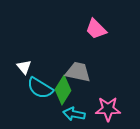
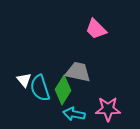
white triangle: moved 13 px down
cyan semicircle: rotated 40 degrees clockwise
